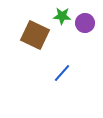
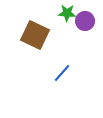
green star: moved 5 px right, 3 px up
purple circle: moved 2 px up
